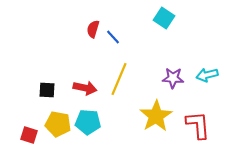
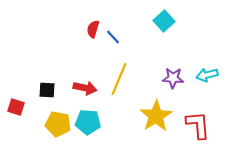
cyan square: moved 3 px down; rotated 15 degrees clockwise
red square: moved 13 px left, 28 px up
